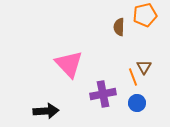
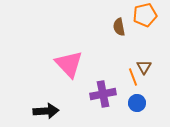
brown semicircle: rotated 12 degrees counterclockwise
